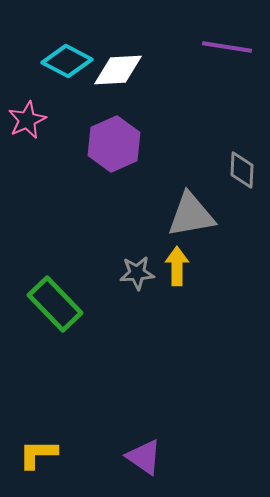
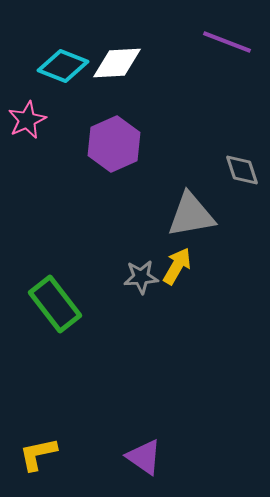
purple line: moved 5 px up; rotated 12 degrees clockwise
cyan diamond: moved 4 px left, 5 px down; rotated 6 degrees counterclockwise
white diamond: moved 1 px left, 7 px up
gray diamond: rotated 21 degrees counterclockwise
yellow arrow: rotated 30 degrees clockwise
gray star: moved 4 px right, 4 px down
green rectangle: rotated 6 degrees clockwise
yellow L-shape: rotated 12 degrees counterclockwise
